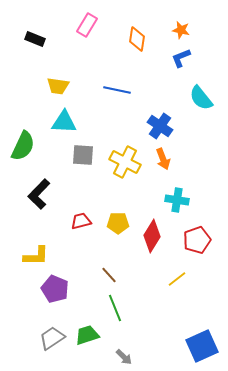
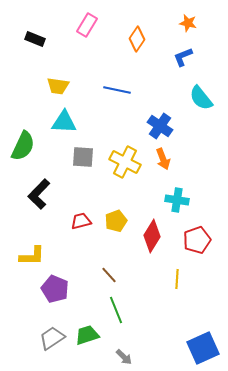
orange star: moved 7 px right, 7 px up
orange diamond: rotated 25 degrees clockwise
blue L-shape: moved 2 px right, 1 px up
gray square: moved 2 px down
yellow pentagon: moved 2 px left, 2 px up; rotated 20 degrees counterclockwise
yellow L-shape: moved 4 px left
yellow line: rotated 48 degrees counterclockwise
green line: moved 1 px right, 2 px down
blue square: moved 1 px right, 2 px down
